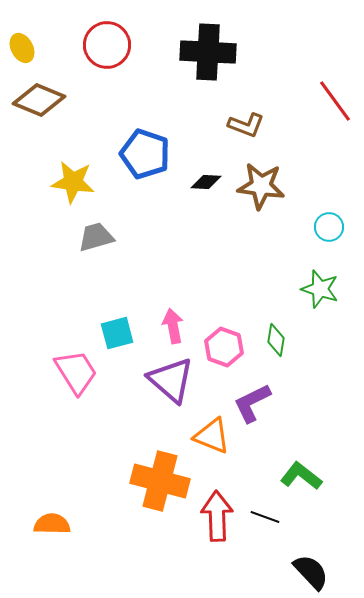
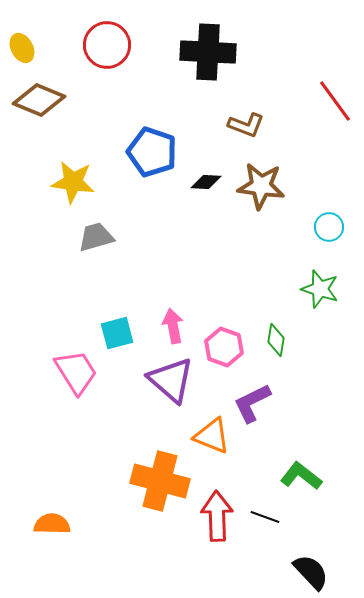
blue pentagon: moved 7 px right, 2 px up
